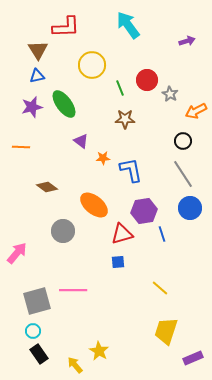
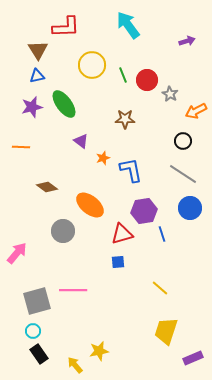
green line: moved 3 px right, 13 px up
orange star: rotated 16 degrees counterclockwise
gray line: rotated 24 degrees counterclockwise
orange ellipse: moved 4 px left
yellow star: rotated 30 degrees clockwise
